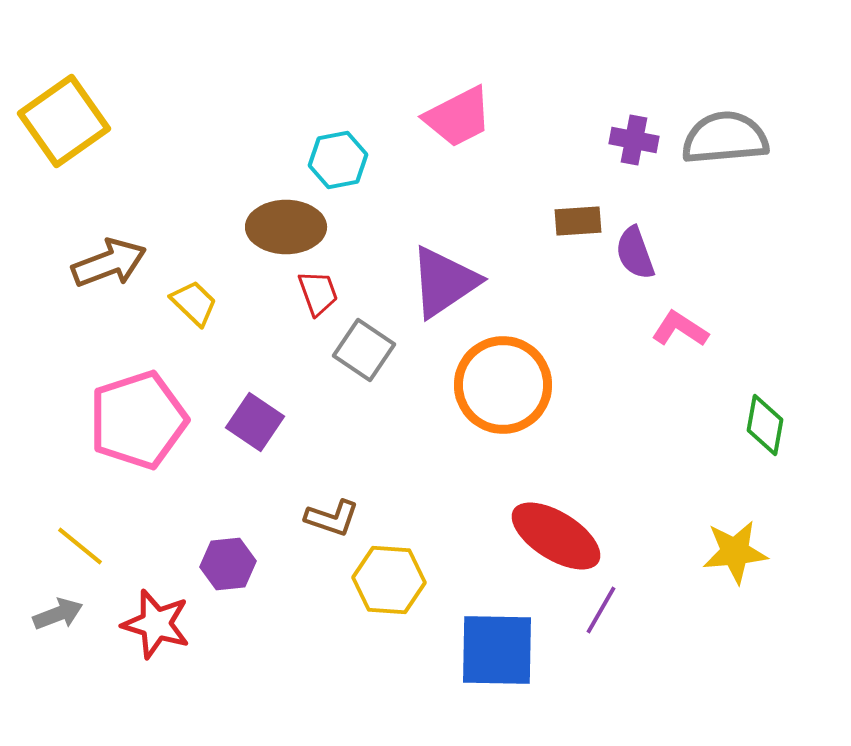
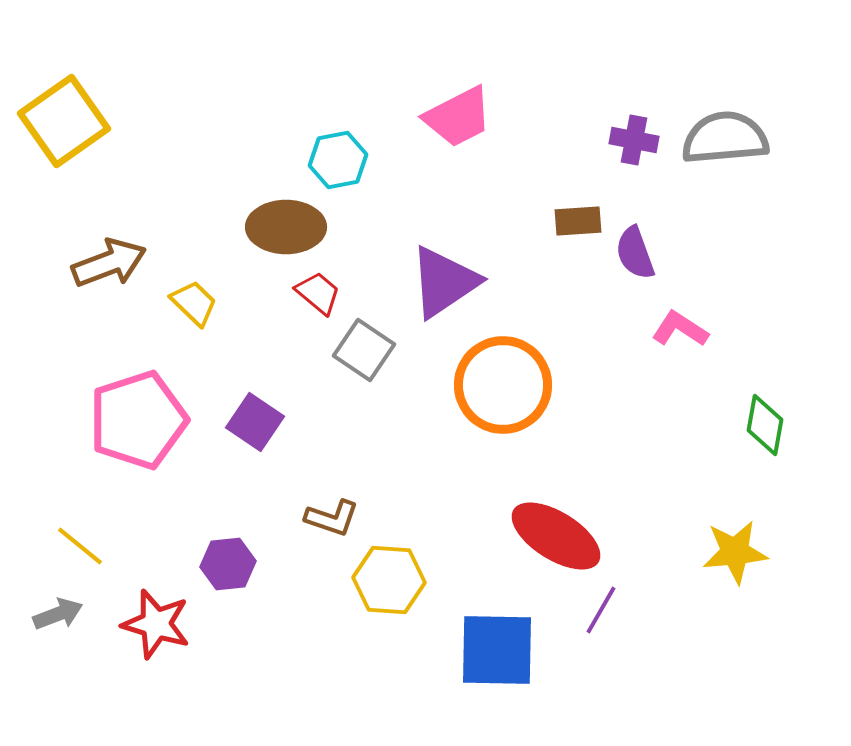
red trapezoid: rotated 30 degrees counterclockwise
